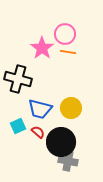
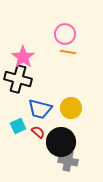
pink star: moved 19 px left, 9 px down
